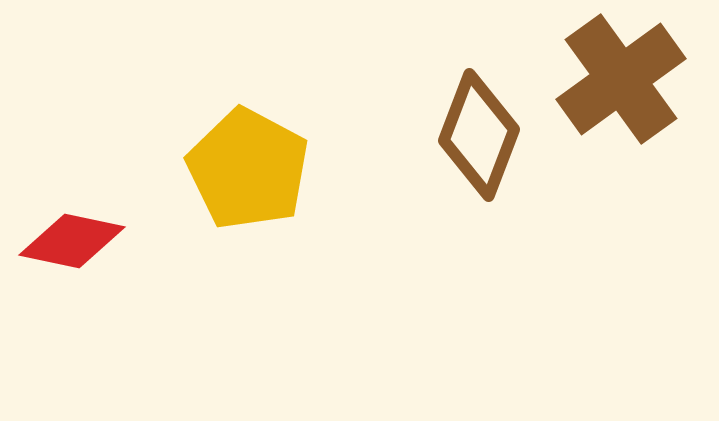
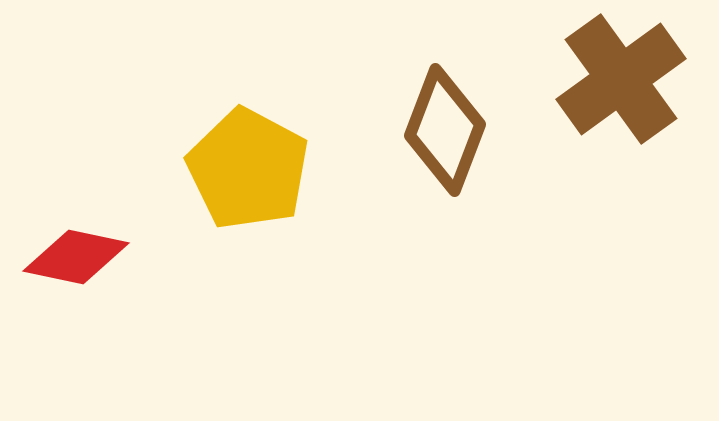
brown diamond: moved 34 px left, 5 px up
red diamond: moved 4 px right, 16 px down
